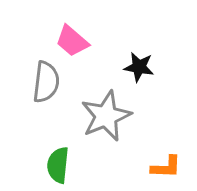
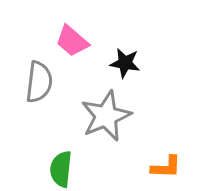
black star: moved 14 px left, 4 px up
gray semicircle: moved 7 px left
green semicircle: moved 3 px right, 4 px down
